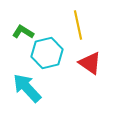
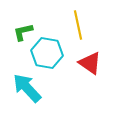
green L-shape: rotated 45 degrees counterclockwise
cyan hexagon: rotated 24 degrees clockwise
